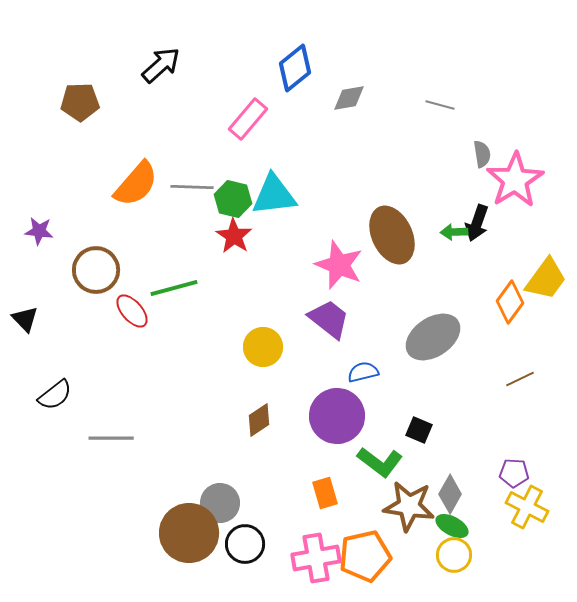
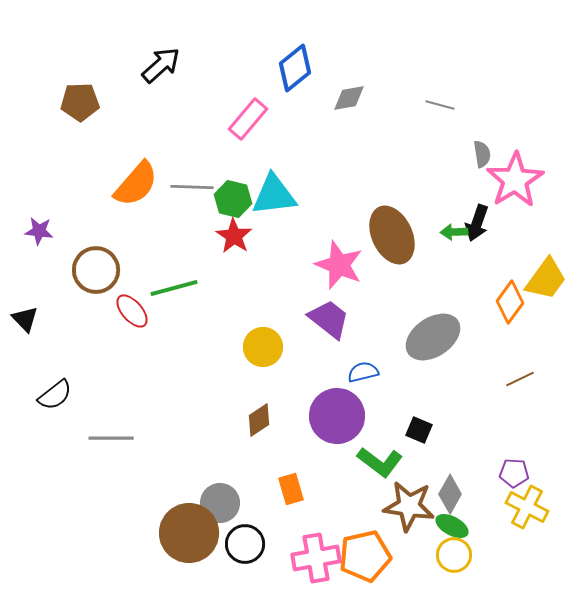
orange rectangle at (325, 493): moved 34 px left, 4 px up
